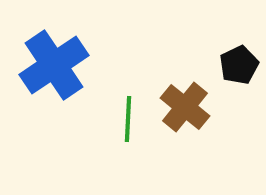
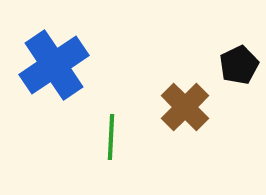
brown cross: rotated 6 degrees clockwise
green line: moved 17 px left, 18 px down
